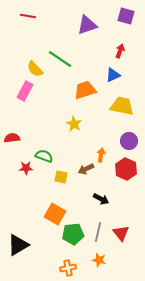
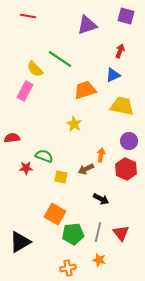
black triangle: moved 2 px right, 3 px up
